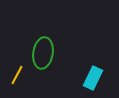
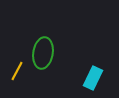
yellow line: moved 4 px up
